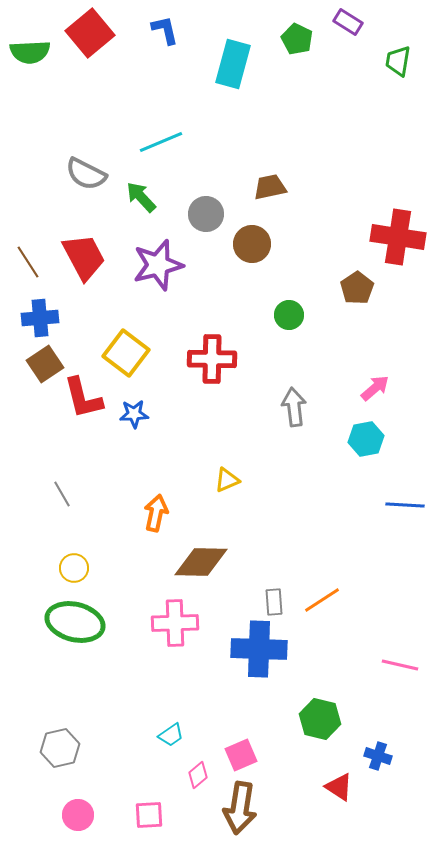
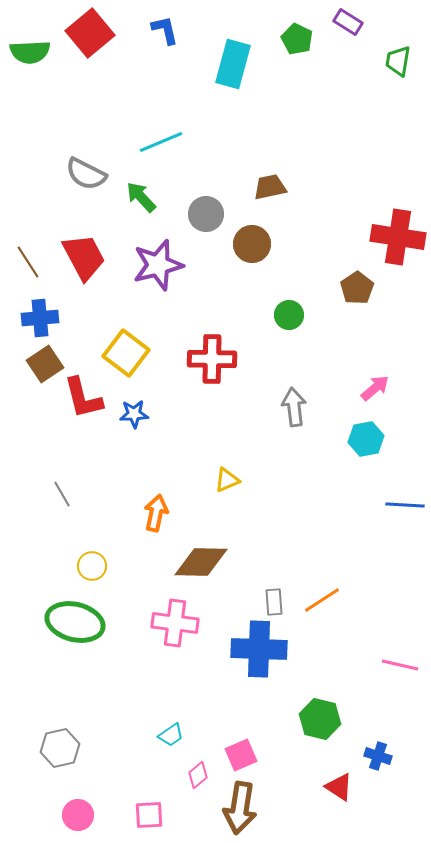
yellow circle at (74, 568): moved 18 px right, 2 px up
pink cross at (175, 623): rotated 9 degrees clockwise
